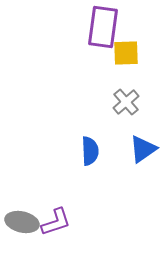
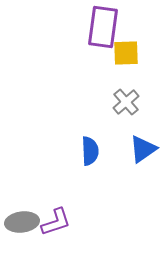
gray ellipse: rotated 20 degrees counterclockwise
